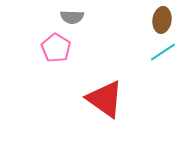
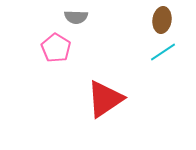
gray semicircle: moved 4 px right
red triangle: rotated 51 degrees clockwise
